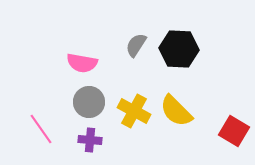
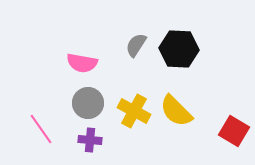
gray circle: moved 1 px left, 1 px down
